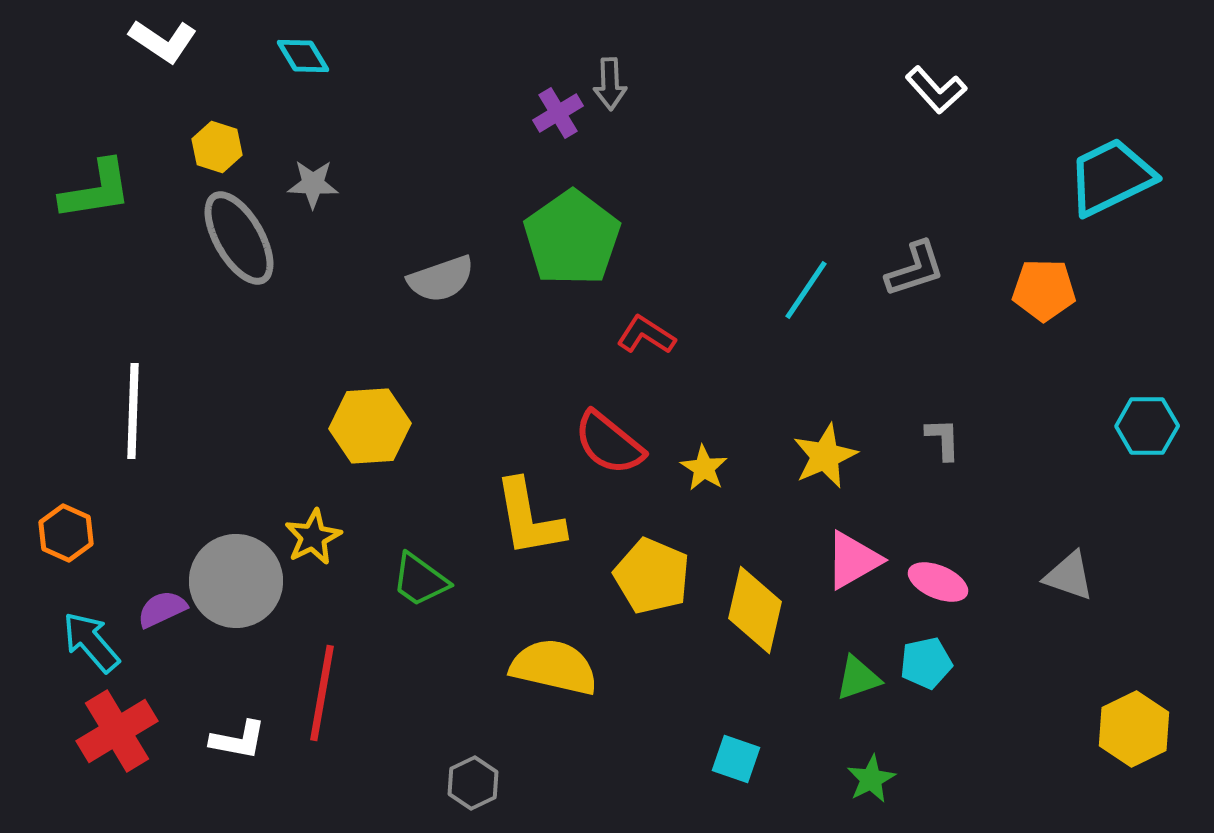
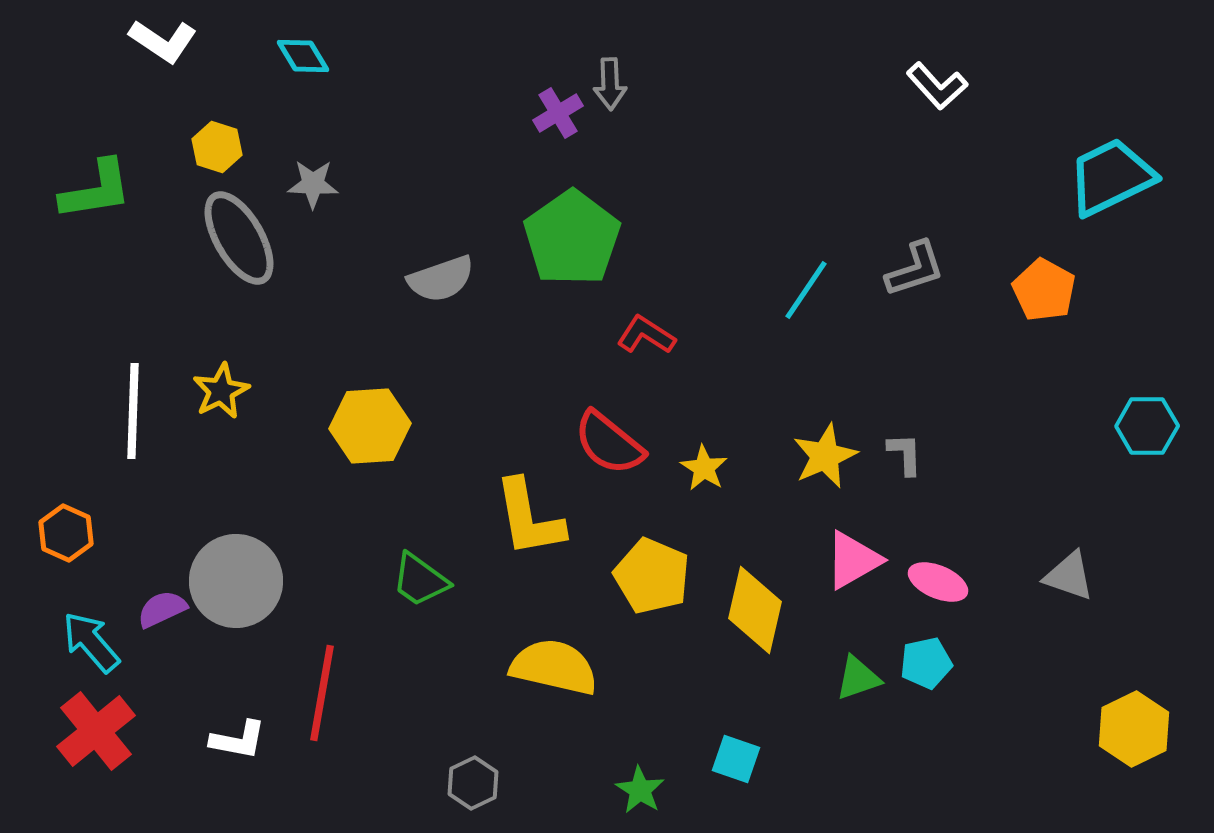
white L-shape at (936, 90): moved 1 px right, 4 px up
orange pentagon at (1044, 290): rotated 28 degrees clockwise
gray L-shape at (943, 439): moved 38 px left, 15 px down
yellow star at (313, 537): moved 92 px left, 146 px up
red cross at (117, 731): moved 21 px left; rotated 8 degrees counterclockwise
green star at (871, 779): moved 231 px left, 11 px down; rotated 12 degrees counterclockwise
